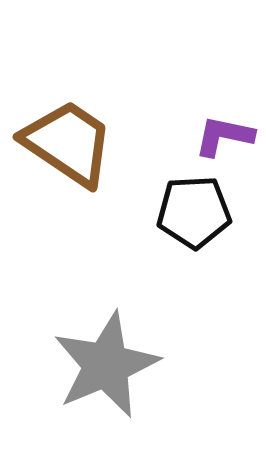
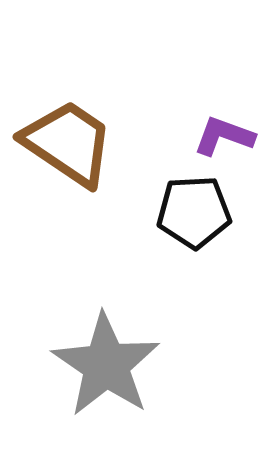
purple L-shape: rotated 8 degrees clockwise
gray star: rotated 15 degrees counterclockwise
